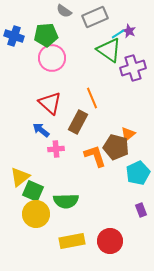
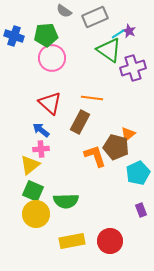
orange line: rotated 60 degrees counterclockwise
brown rectangle: moved 2 px right
pink cross: moved 15 px left
yellow triangle: moved 10 px right, 12 px up
